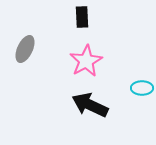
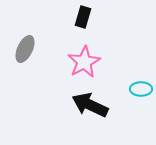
black rectangle: moved 1 px right; rotated 20 degrees clockwise
pink star: moved 2 px left, 1 px down
cyan ellipse: moved 1 px left, 1 px down
